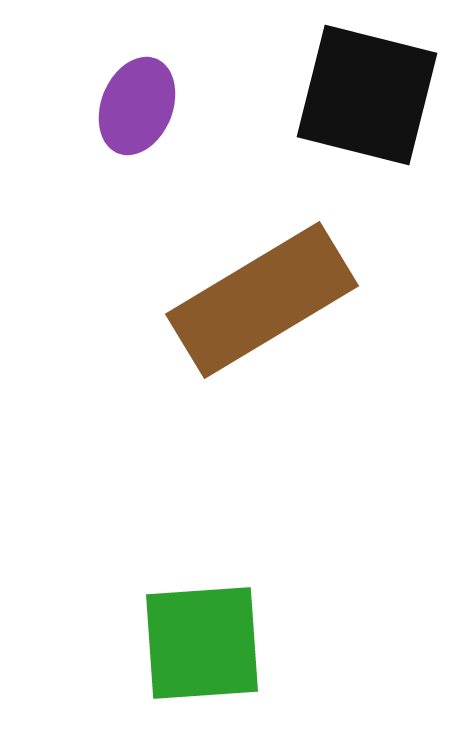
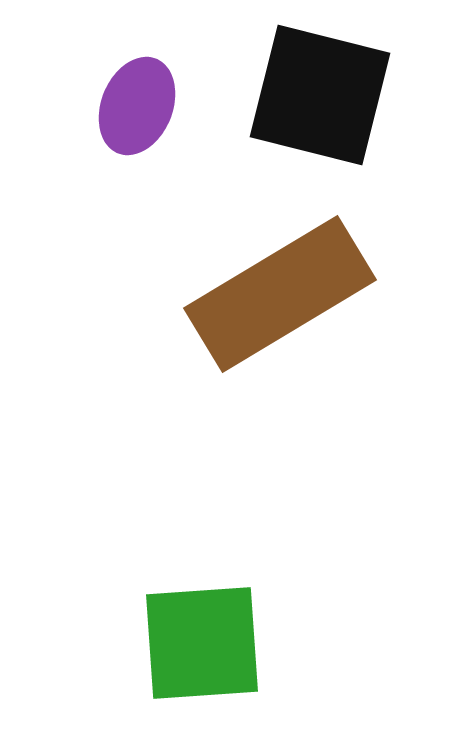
black square: moved 47 px left
brown rectangle: moved 18 px right, 6 px up
